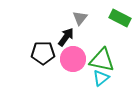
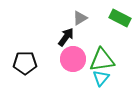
gray triangle: rotated 21 degrees clockwise
black pentagon: moved 18 px left, 10 px down
green triangle: rotated 20 degrees counterclockwise
cyan triangle: rotated 12 degrees counterclockwise
